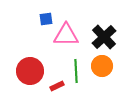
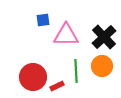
blue square: moved 3 px left, 1 px down
red circle: moved 3 px right, 6 px down
